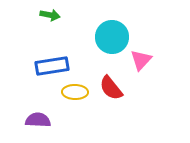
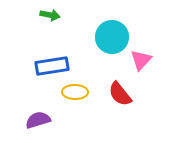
red semicircle: moved 9 px right, 6 px down
purple semicircle: rotated 20 degrees counterclockwise
